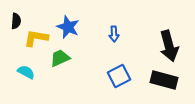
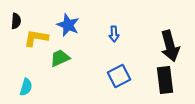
blue star: moved 2 px up
black arrow: moved 1 px right
cyan semicircle: moved 15 px down; rotated 78 degrees clockwise
black rectangle: moved 1 px right; rotated 68 degrees clockwise
